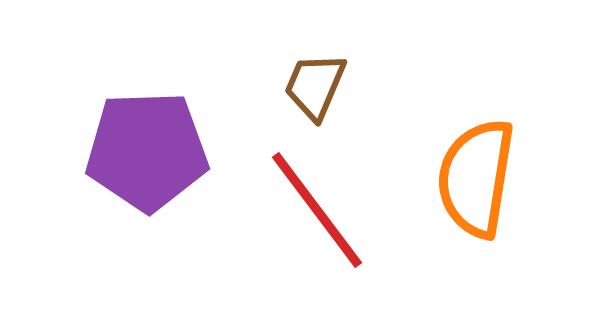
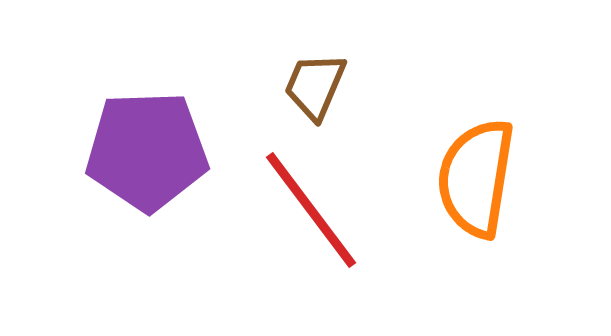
red line: moved 6 px left
